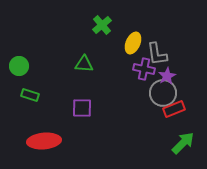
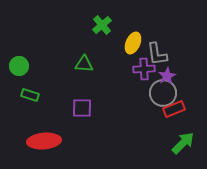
purple cross: rotated 15 degrees counterclockwise
